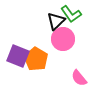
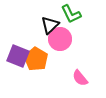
green L-shape: rotated 10 degrees clockwise
black triangle: moved 6 px left, 4 px down
pink circle: moved 3 px left
pink semicircle: moved 1 px right
